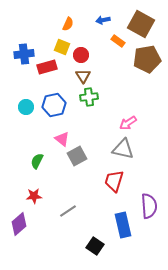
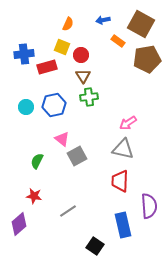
red trapezoid: moved 6 px right; rotated 15 degrees counterclockwise
red star: rotated 14 degrees clockwise
